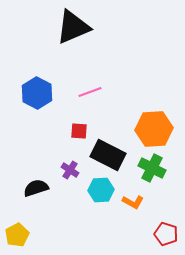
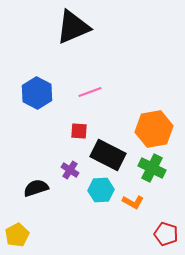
orange hexagon: rotated 6 degrees counterclockwise
